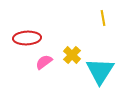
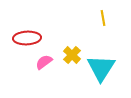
cyan triangle: moved 1 px right, 3 px up
